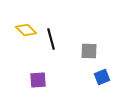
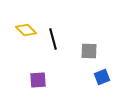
black line: moved 2 px right
